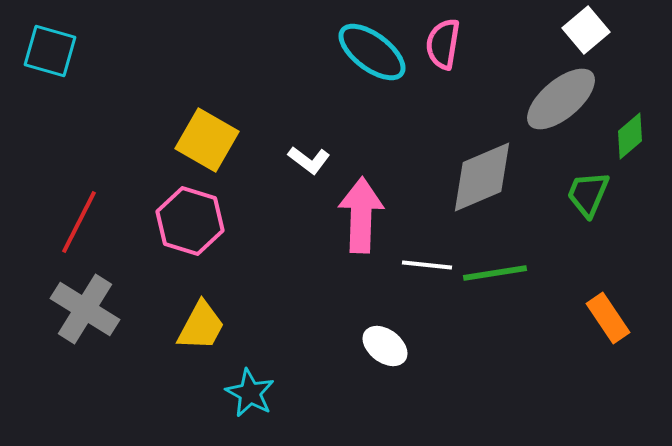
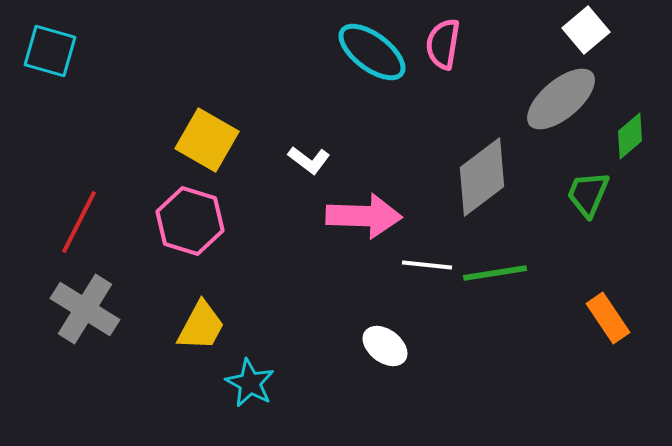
gray diamond: rotated 14 degrees counterclockwise
pink arrow: moved 3 px right, 1 px down; rotated 90 degrees clockwise
cyan star: moved 10 px up
